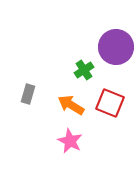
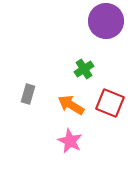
purple circle: moved 10 px left, 26 px up
green cross: moved 1 px up
